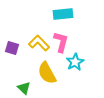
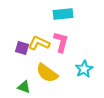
yellow L-shape: rotated 20 degrees counterclockwise
purple square: moved 10 px right
cyan star: moved 9 px right, 7 px down
yellow semicircle: rotated 25 degrees counterclockwise
green triangle: moved 1 px up; rotated 24 degrees counterclockwise
